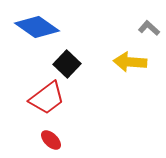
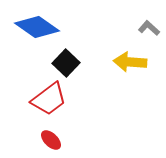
black square: moved 1 px left, 1 px up
red trapezoid: moved 2 px right, 1 px down
